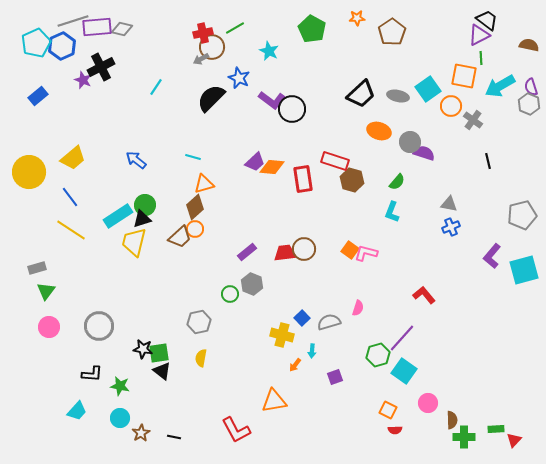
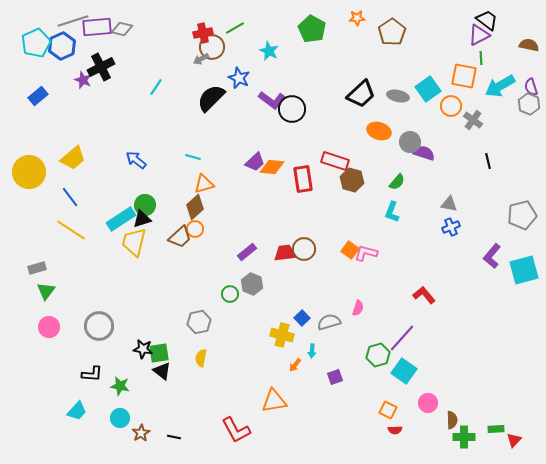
cyan rectangle at (118, 216): moved 3 px right, 3 px down
